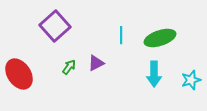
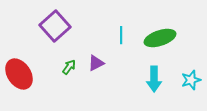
cyan arrow: moved 5 px down
